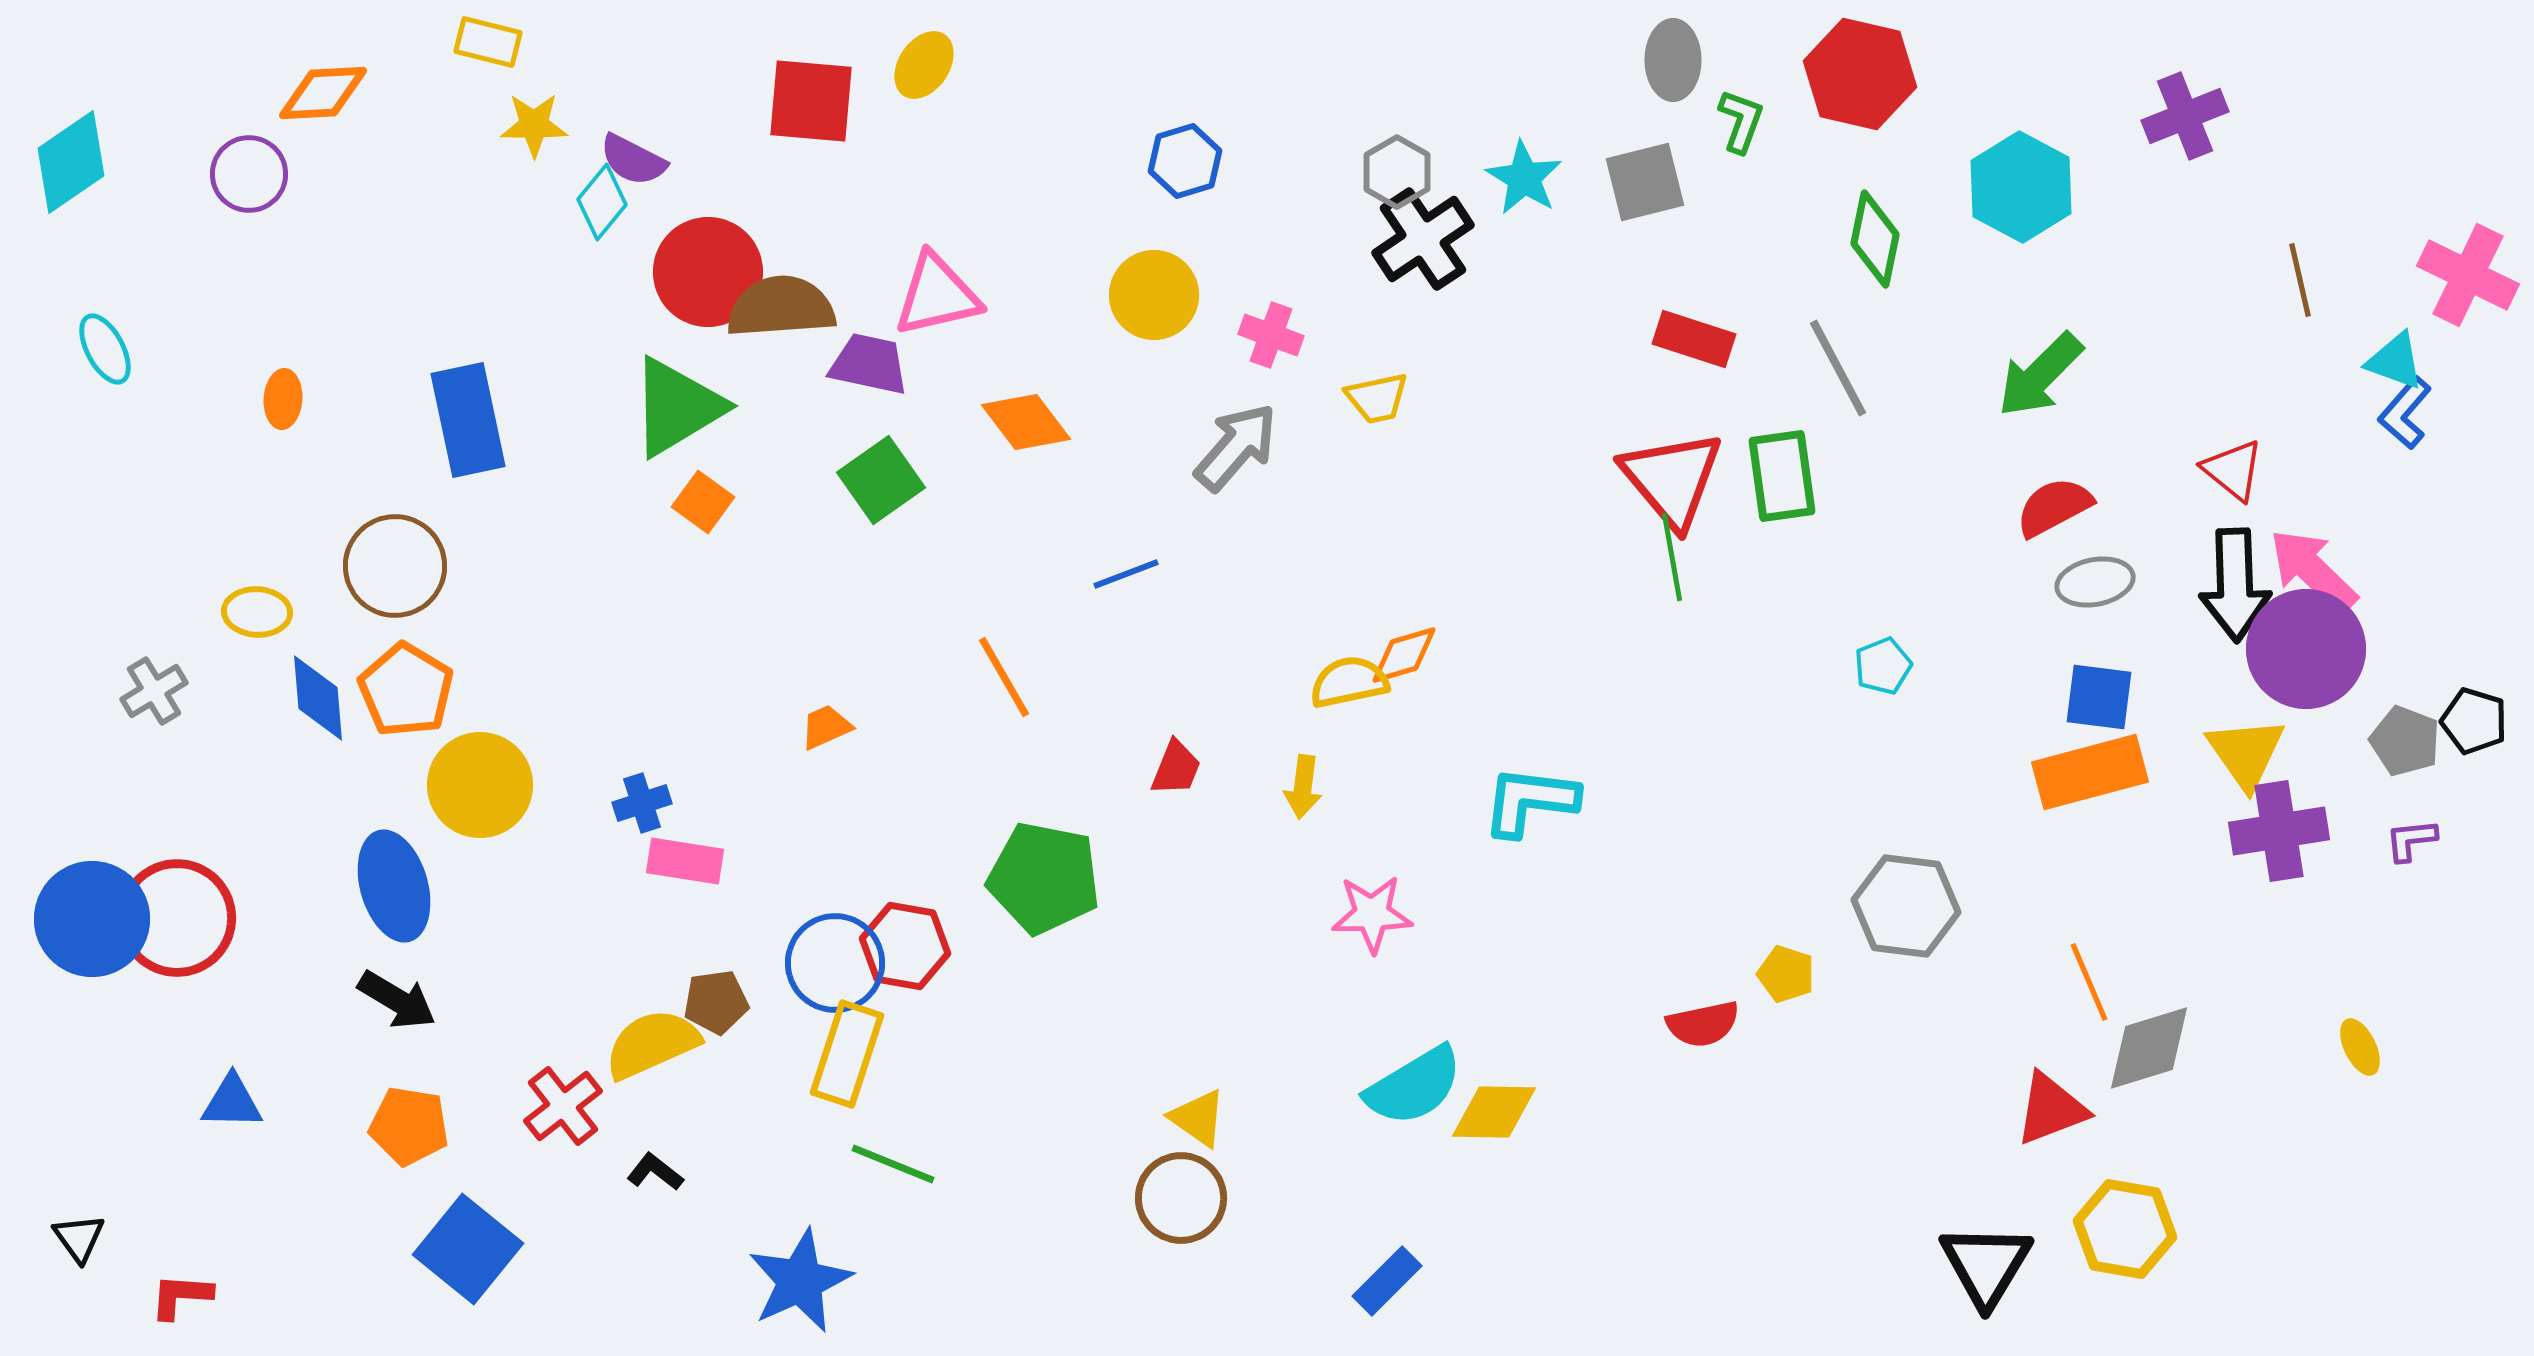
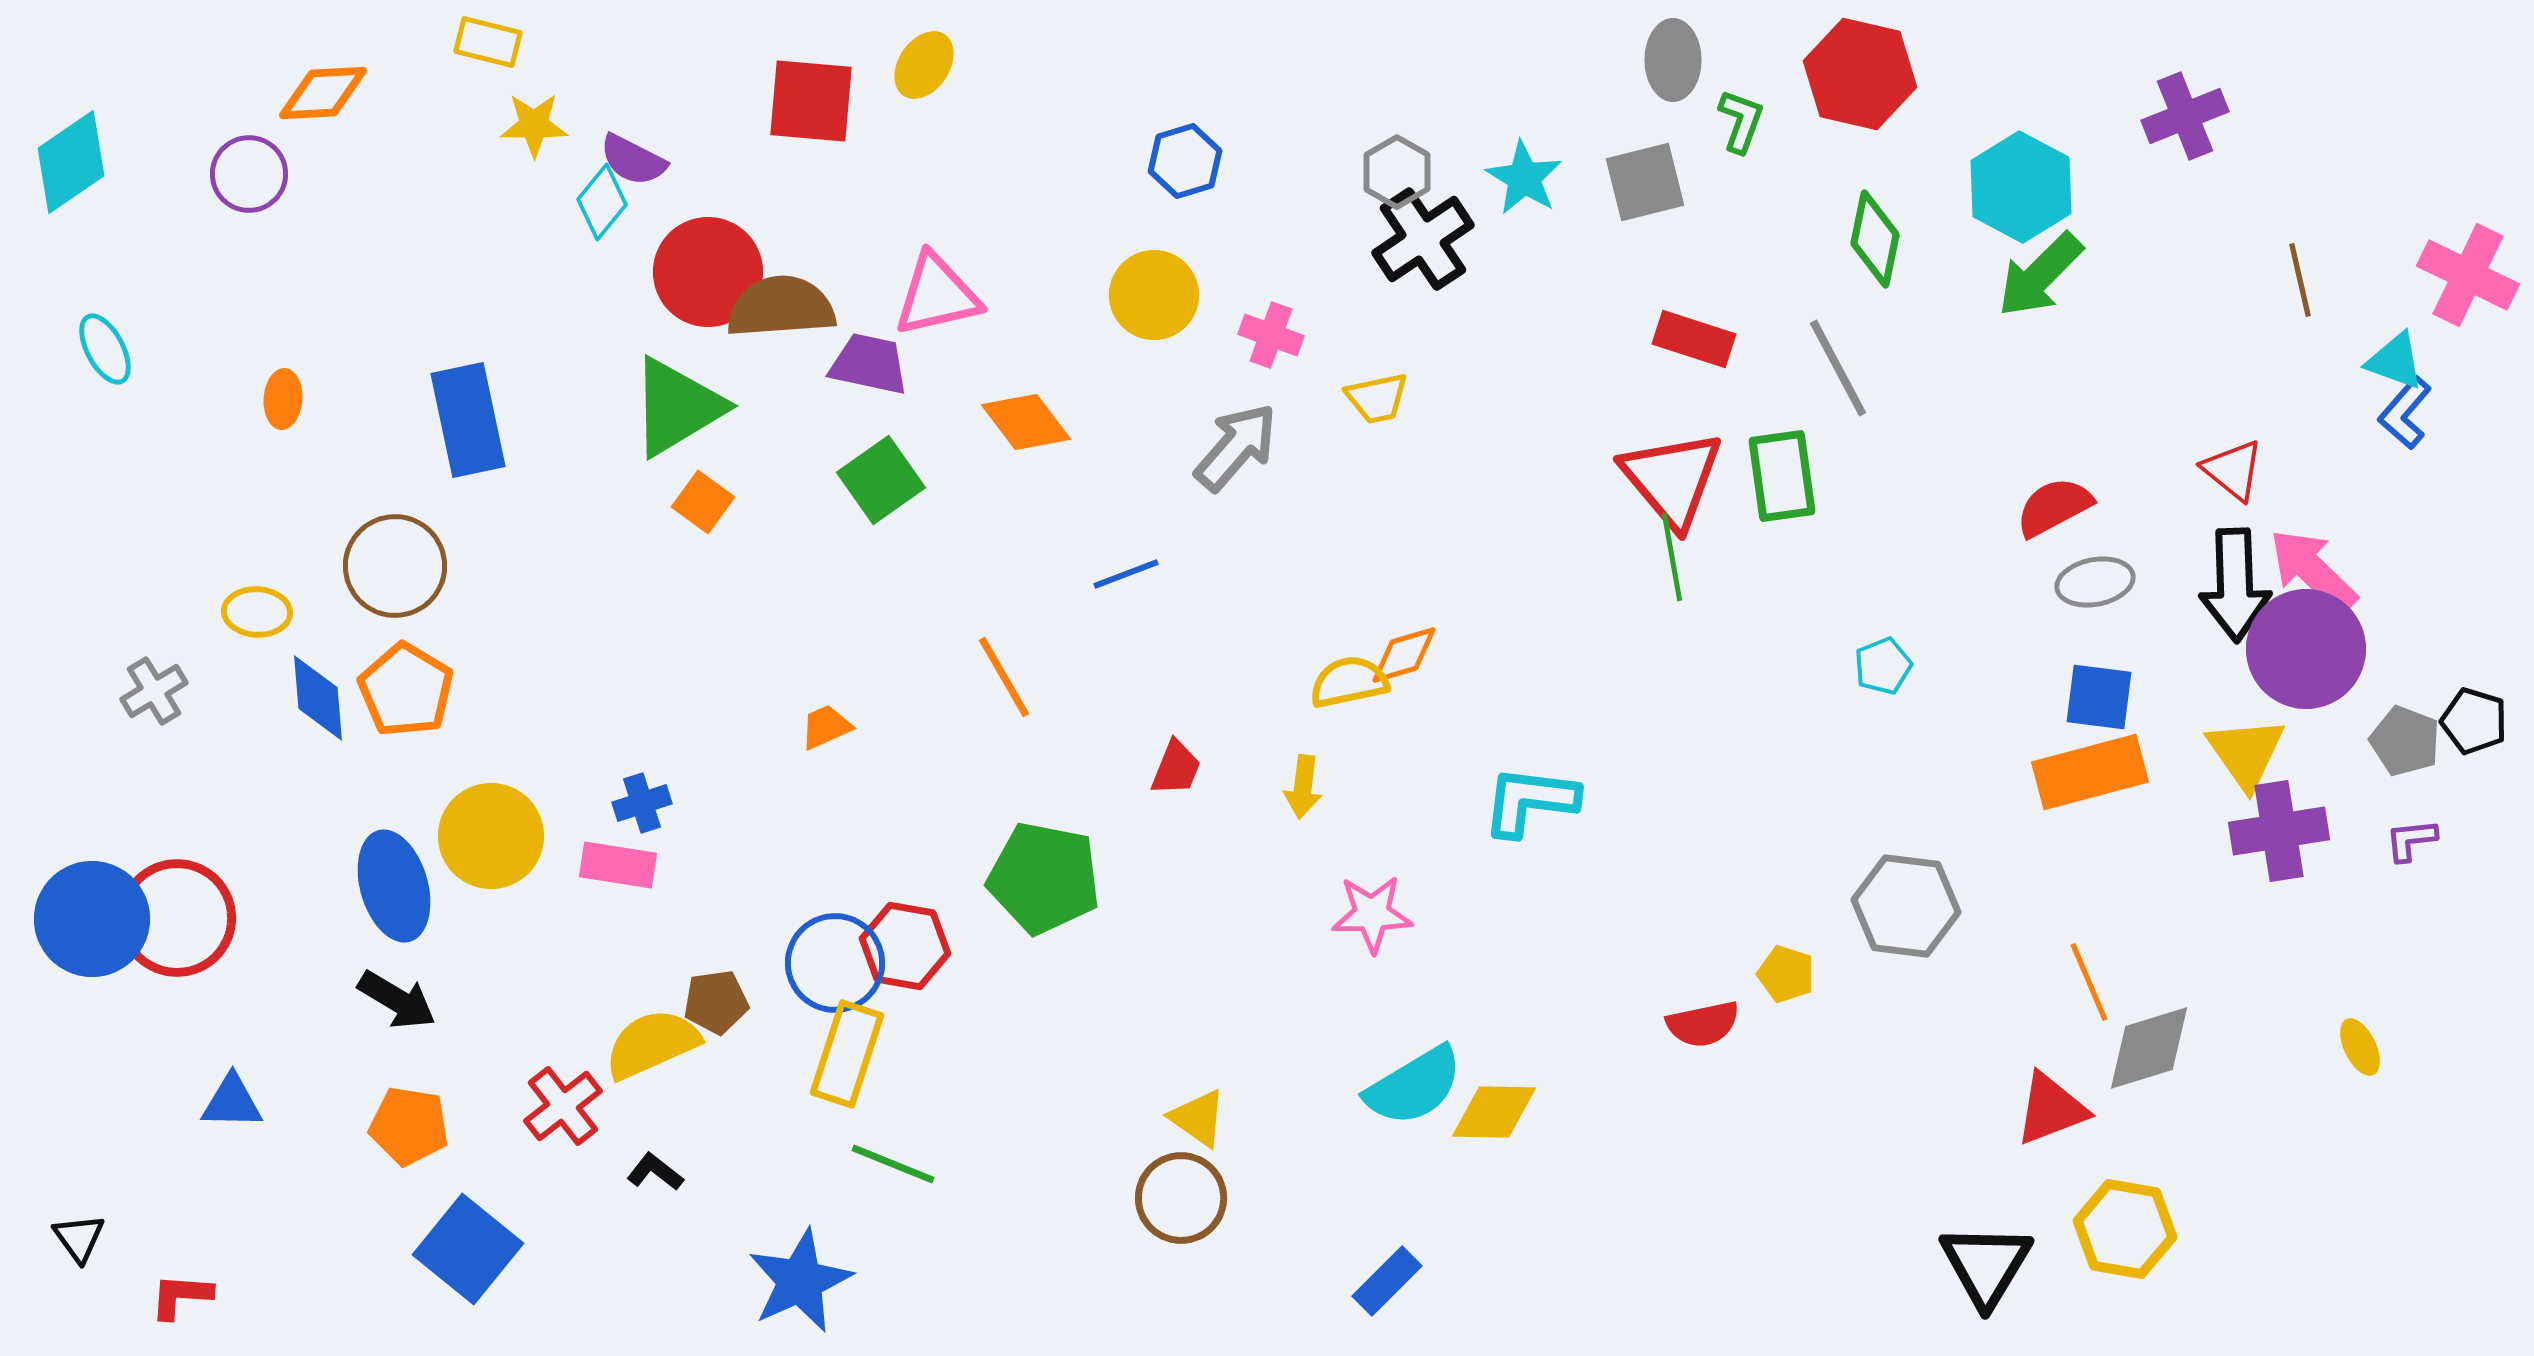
green arrow at (2040, 375): moved 100 px up
yellow circle at (480, 785): moved 11 px right, 51 px down
pink rectangle at (685, 861): moved 67 px left, 4 px down
